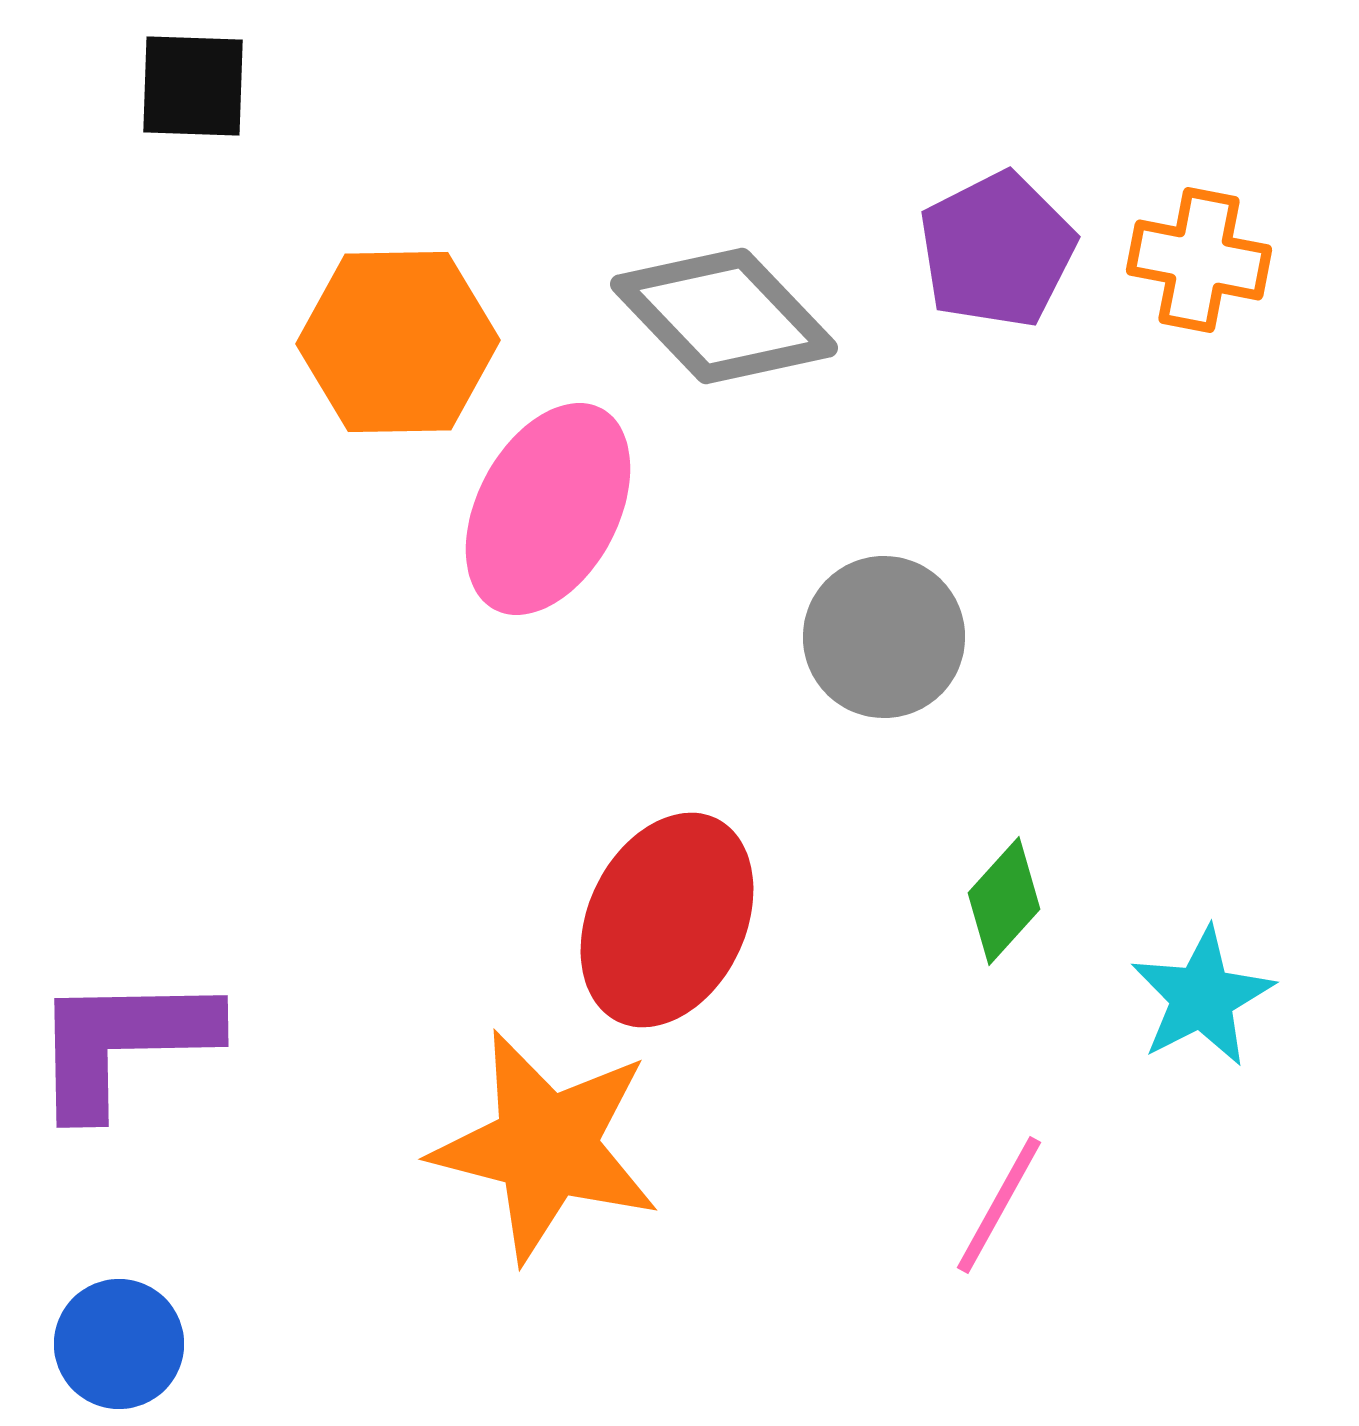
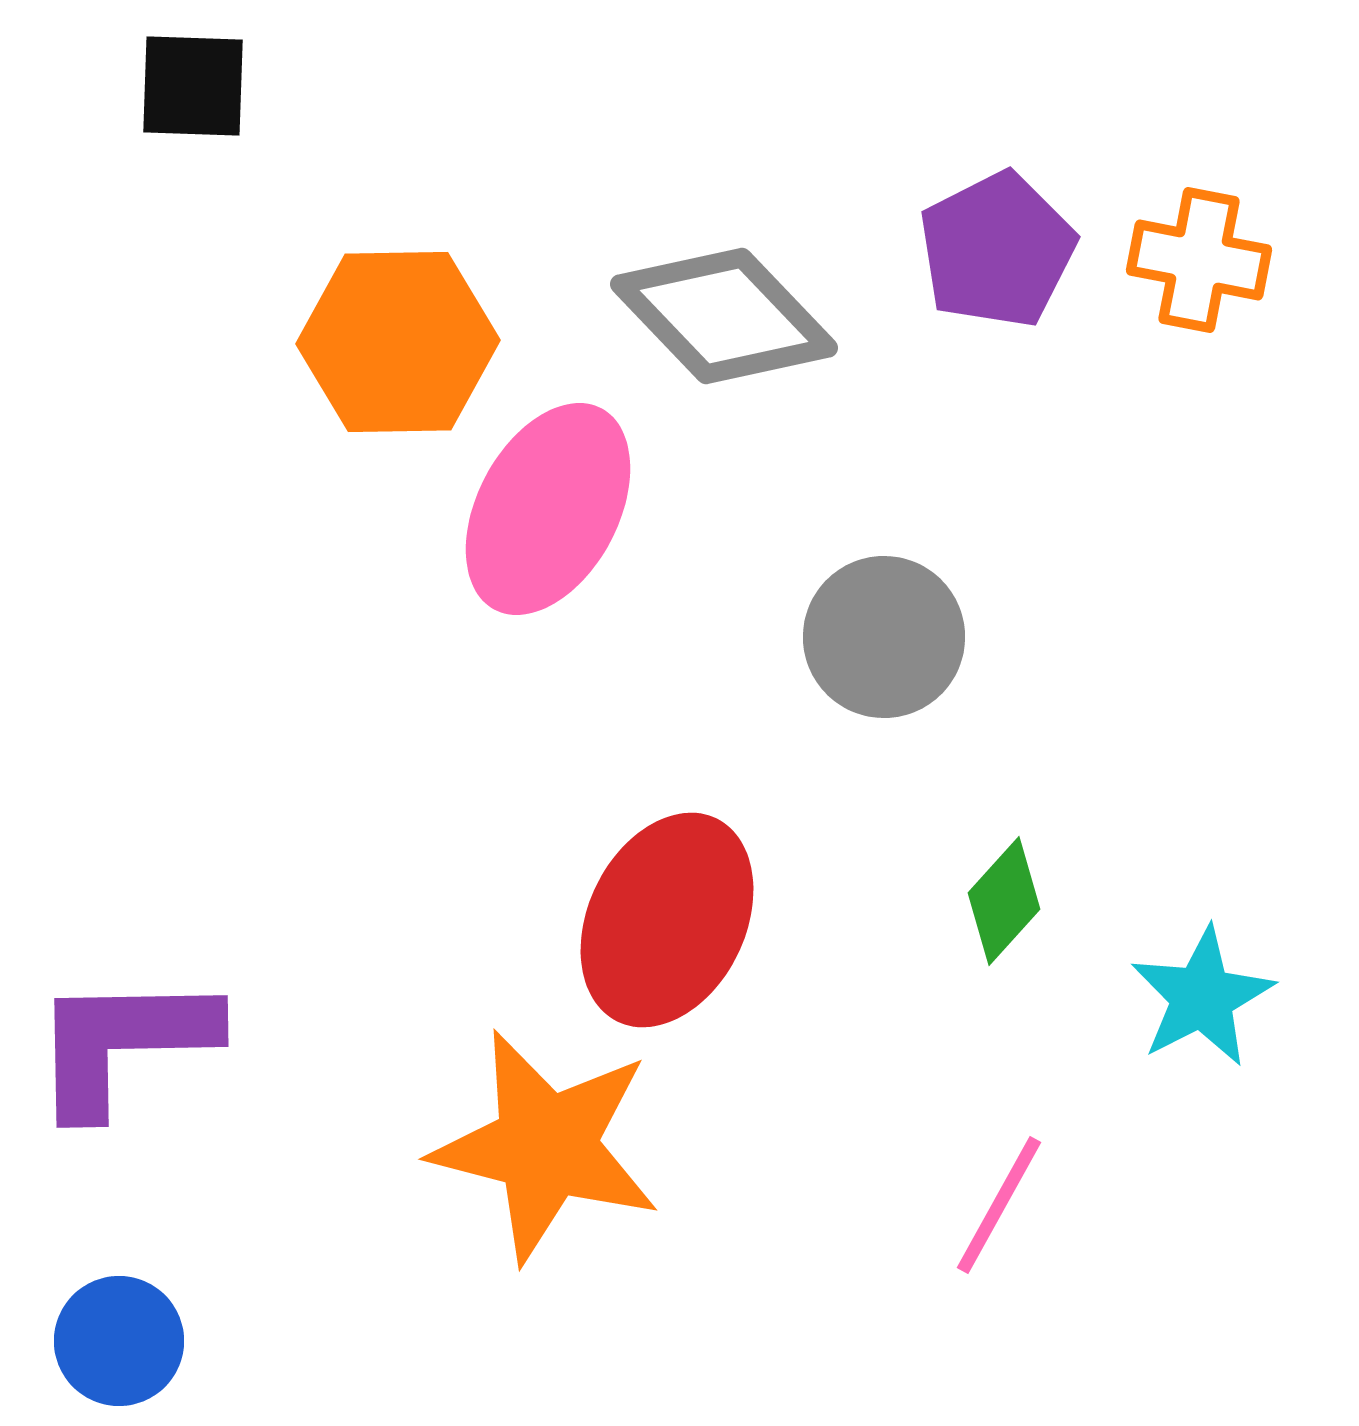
blue circle: moved 3 px up
